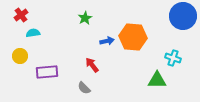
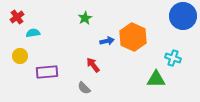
red cross: moved 4 px left, 2 px down
orange hexagon: rotated 20 degrees clockwise
red arrow: moved 1 px right
green triangle: moved 1 px left, 1 px up
